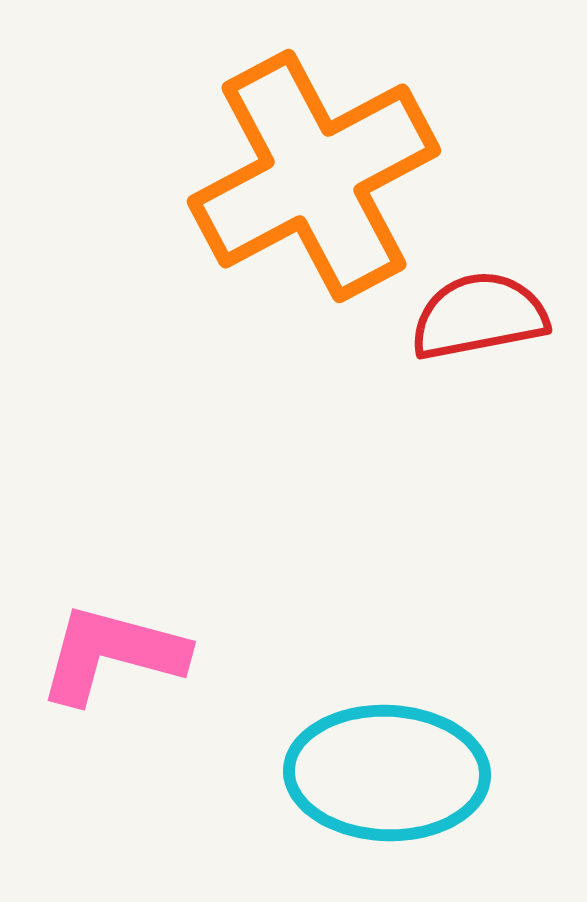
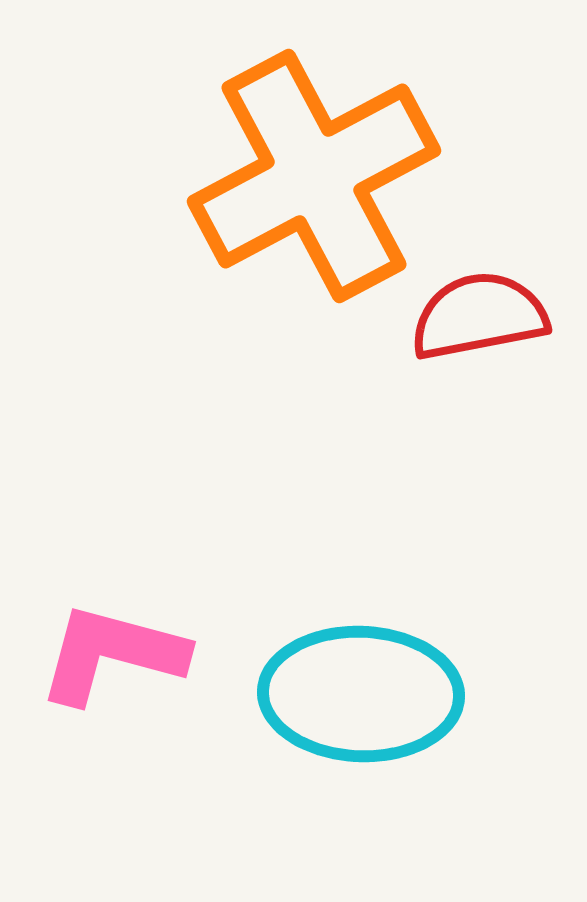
cyan ellipse: moved 26 px left, 79 px up
